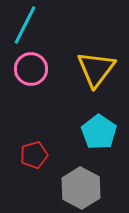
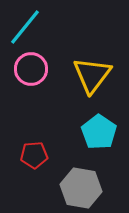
cyan line: moved 2 px down; rotated 12 degrees clockwise
yellow triangle: moved 4 px left, 6 px down
red pentagon: rotated 12 degrees clockwise
gray hexagon: rotated 18 degrees counterclockwise
